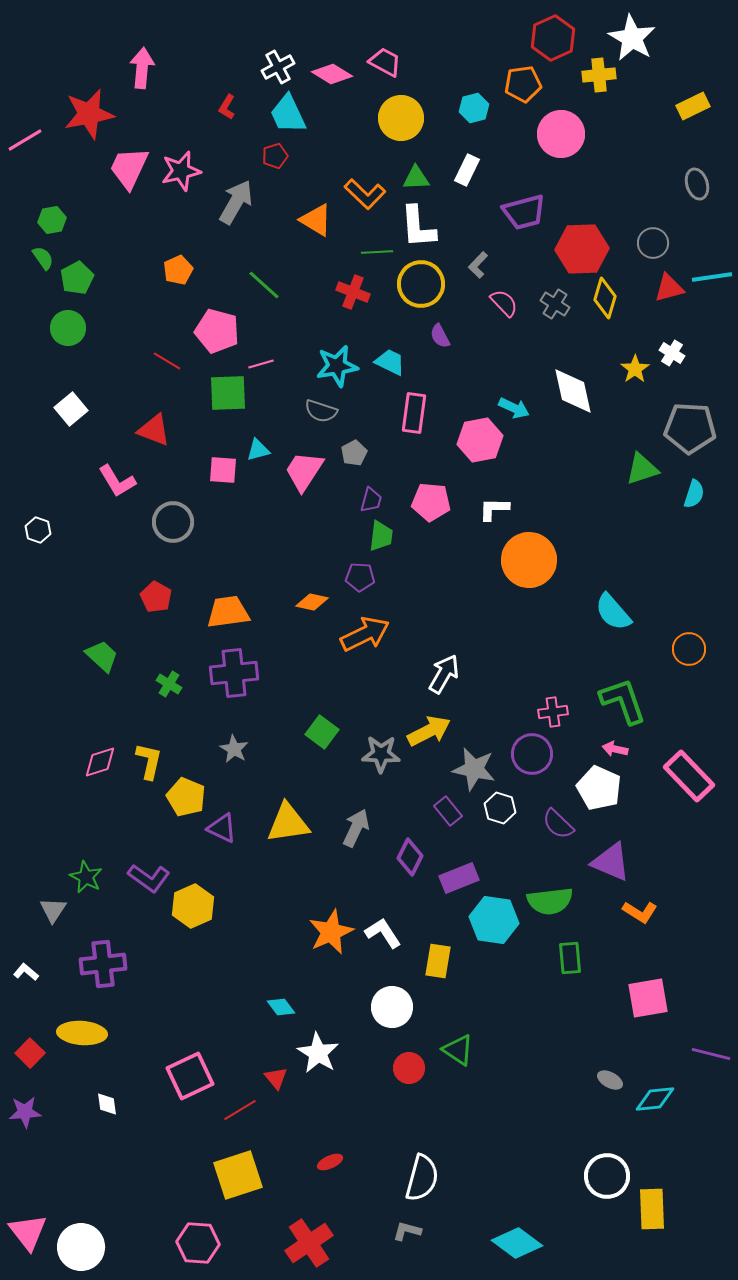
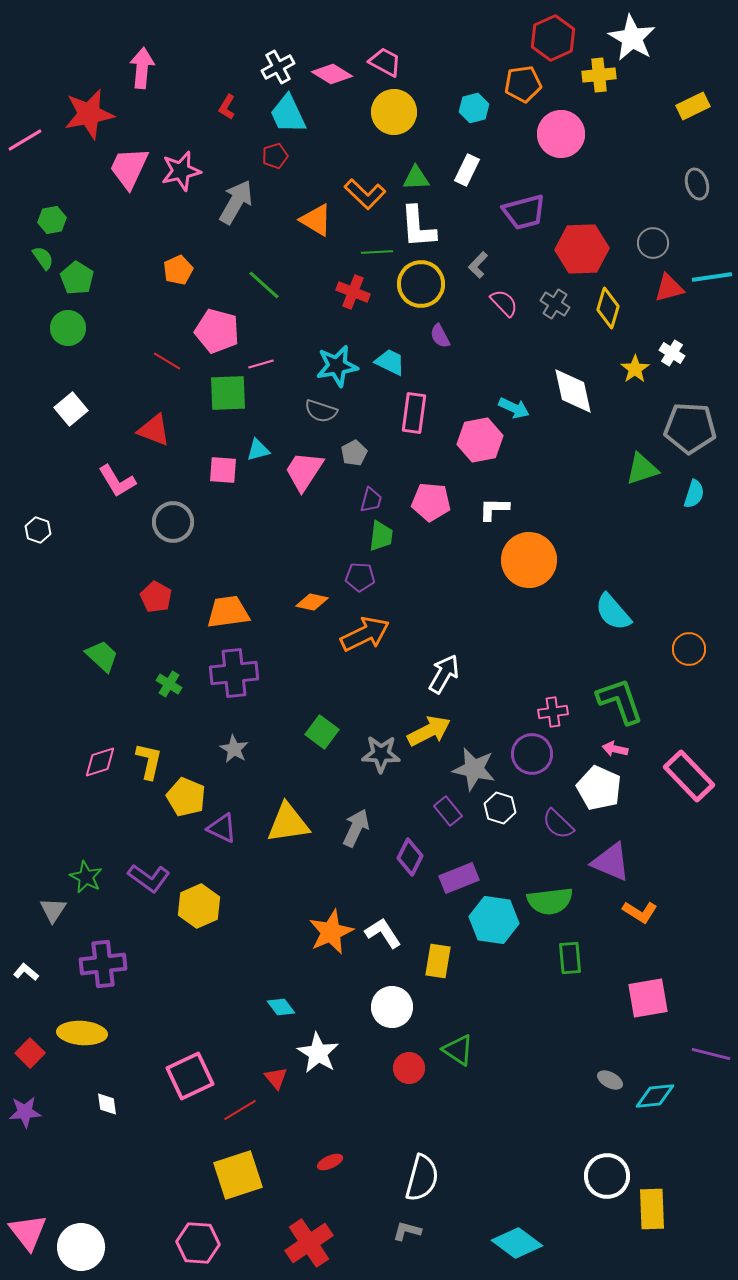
yellow circle at (401, 118): moved 7 px left, 6 px up
green pentagon at (77, 278): rotated 12 degrees counterclockwise
yellow diamond at (605, 298): moved 3 px right, 10 px down
green L-shape at (623, 701): moved 3 px left
yellow hexagon at (193, 906): moved 6 px right
cyan diamond at (655, 1099): moved 3 px up
